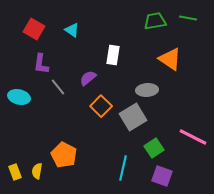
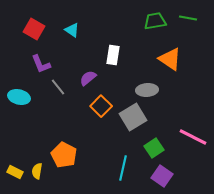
purple L-shape: rotated 30 degrees counterclockwise
yellow rectangle: rotated 42 degrees counterclockwise
purple square: rotated 15 degrees clockwise
